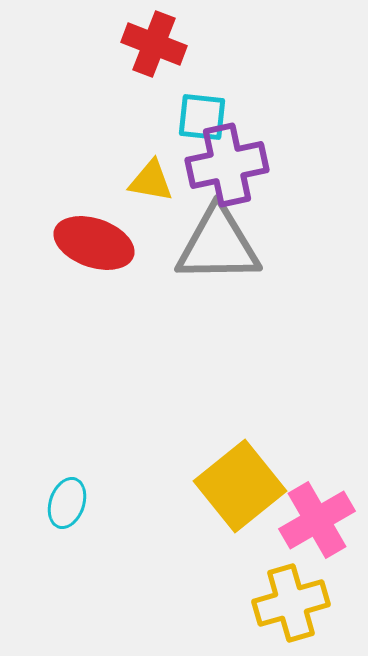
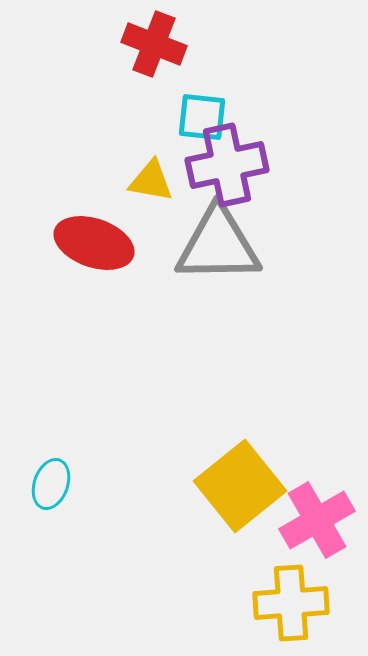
cyan ellipse: moved 16 px left, 19 px up
yellow cross: rotated 12 degrees clockwise
